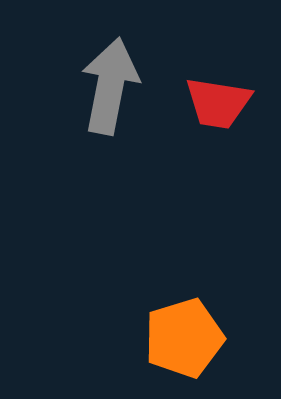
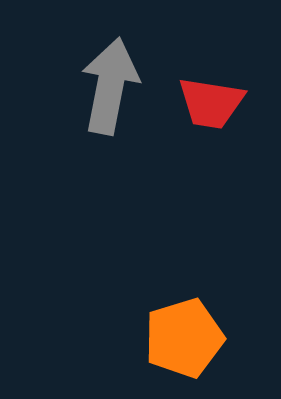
red trapezoid: moved 7 px left
